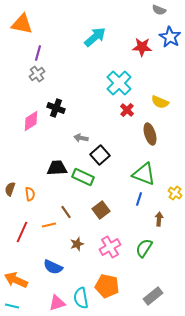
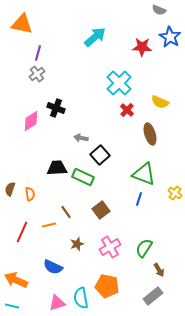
brown arrow: moved 51 px down; rotated 144 degrees clockwise
